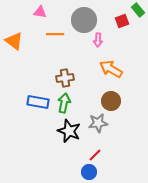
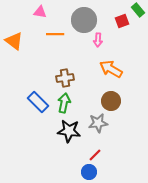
blue rectangle: rotated 35 degrees clockwise
black star: rotated 15 degrees counterclockwise
